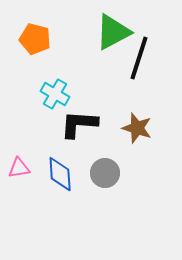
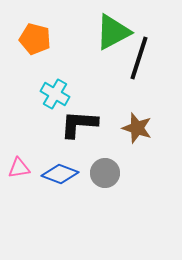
blue diamond: rotated 66 degrees counterclockwise
